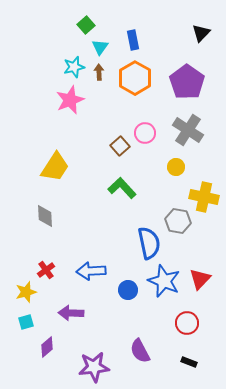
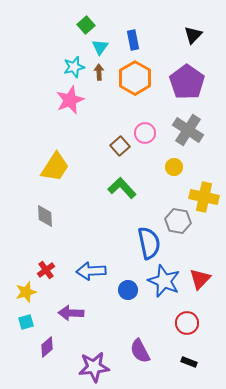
black triangle: moved 8 px left, 2 px down
yellow circle: moved 2 px left
